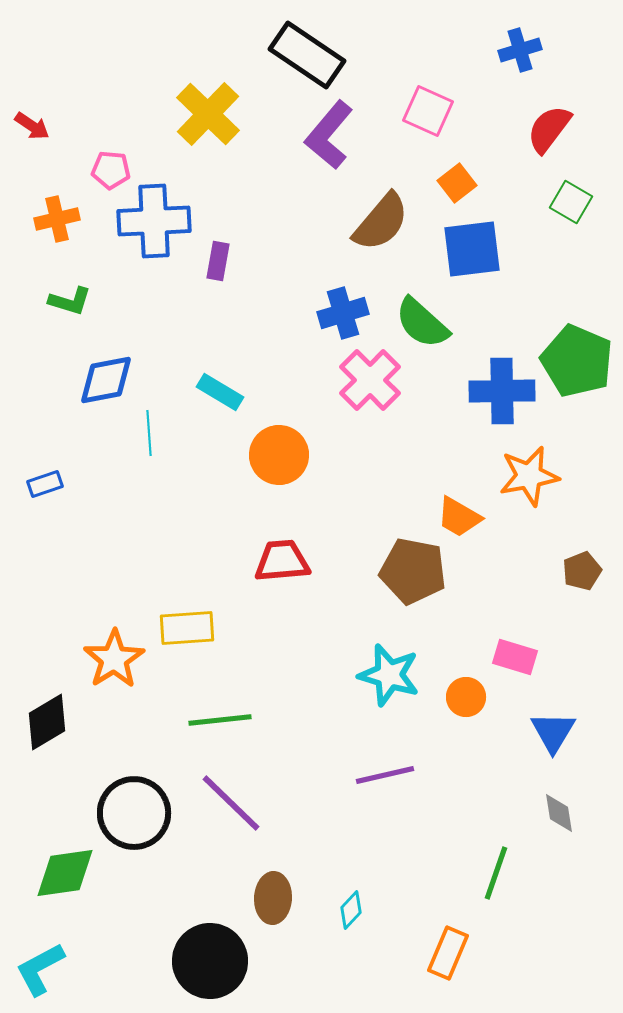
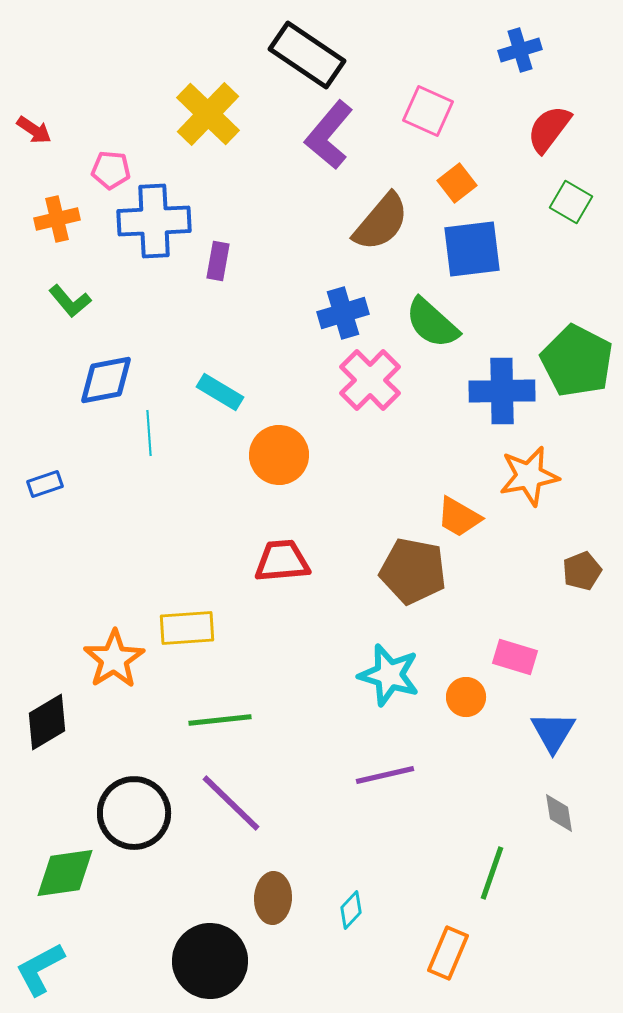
red arrow at (32, 126): moved 2 px right, 4 px down
green L-shape at (70, 301): rotated 33 degrees clockwise
green semicircle at (422, 323): moved 10 px right
green pentagon at (577, 361): rotated 4 degrees clockwise
green line at (496, 873): moved 4 px left
